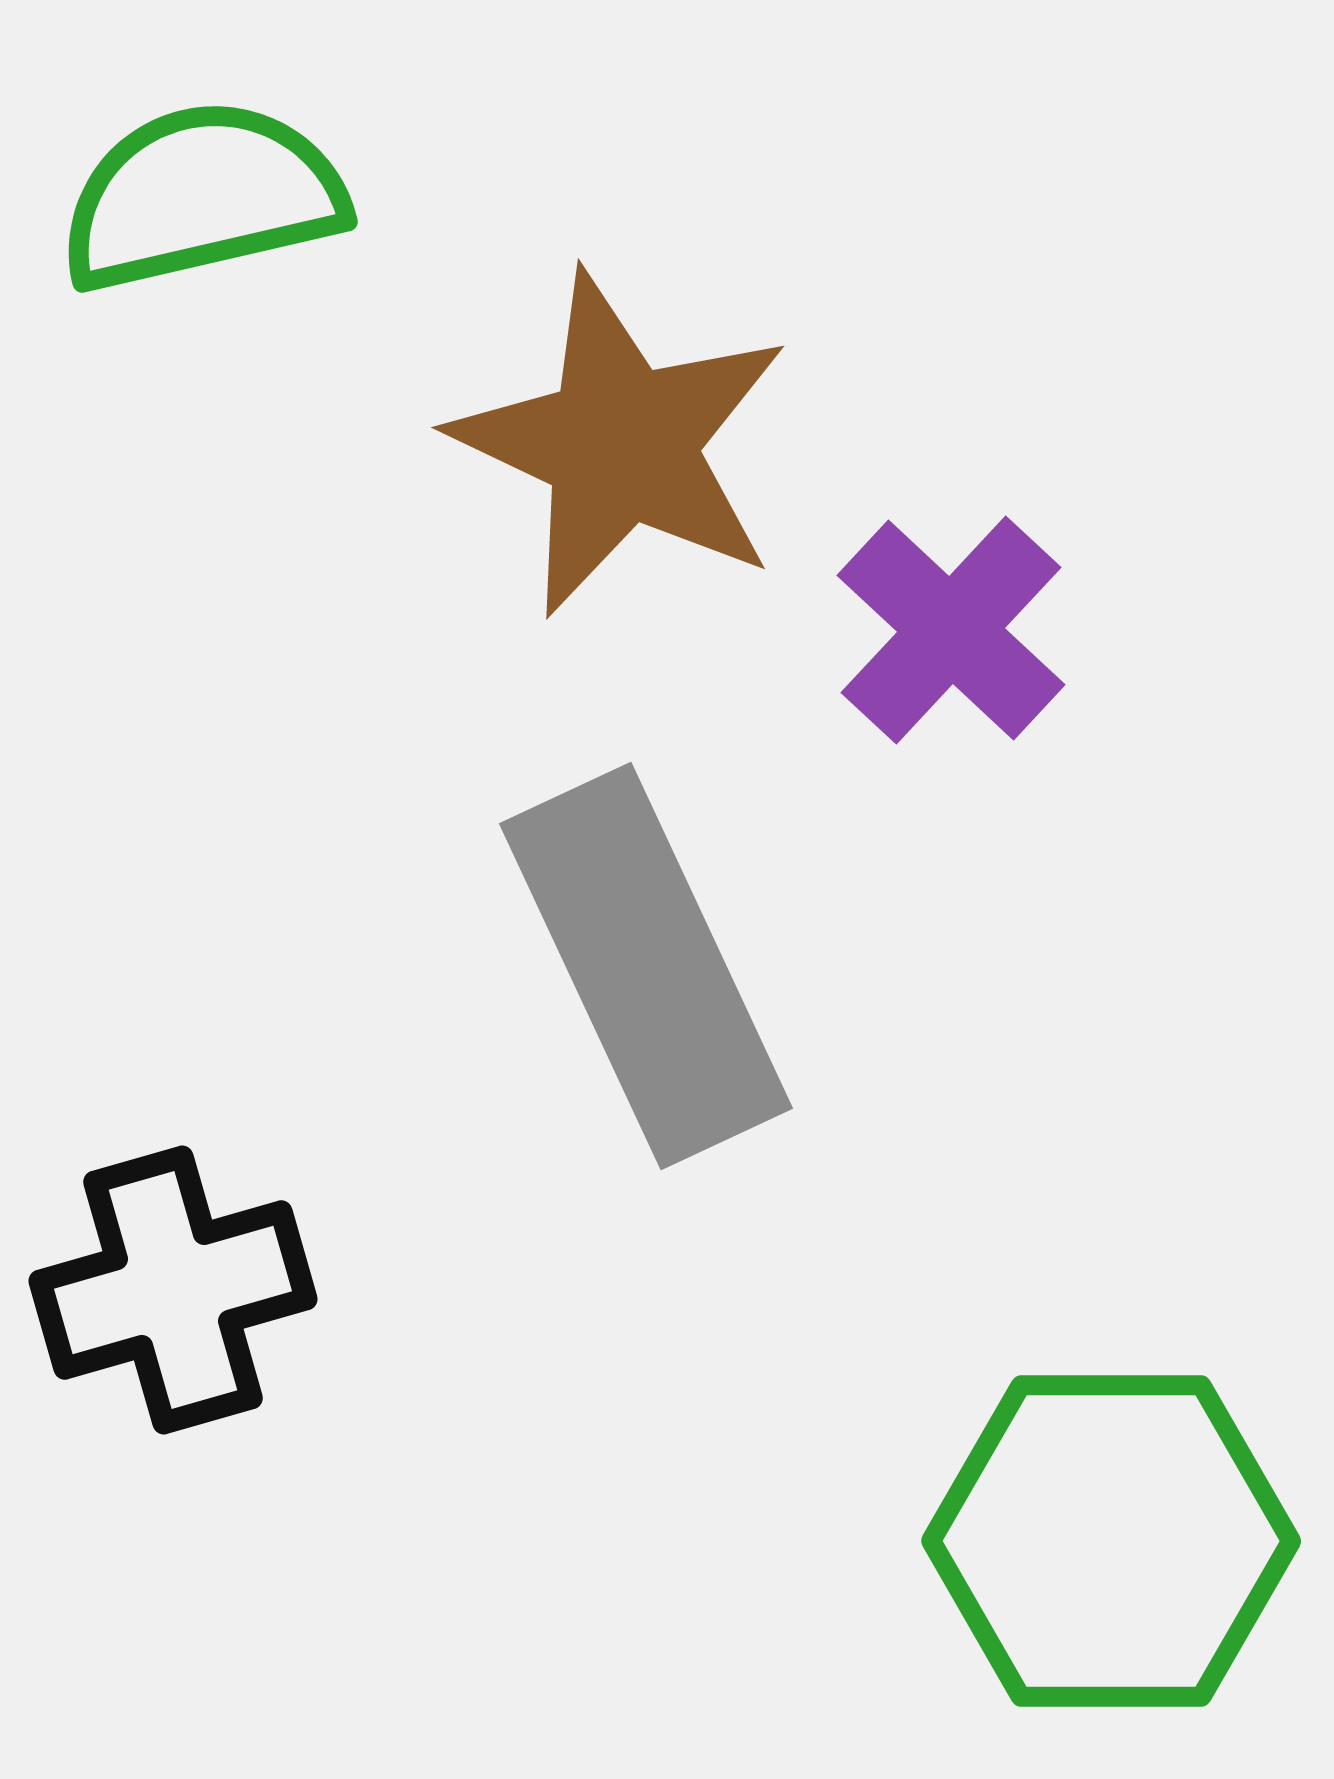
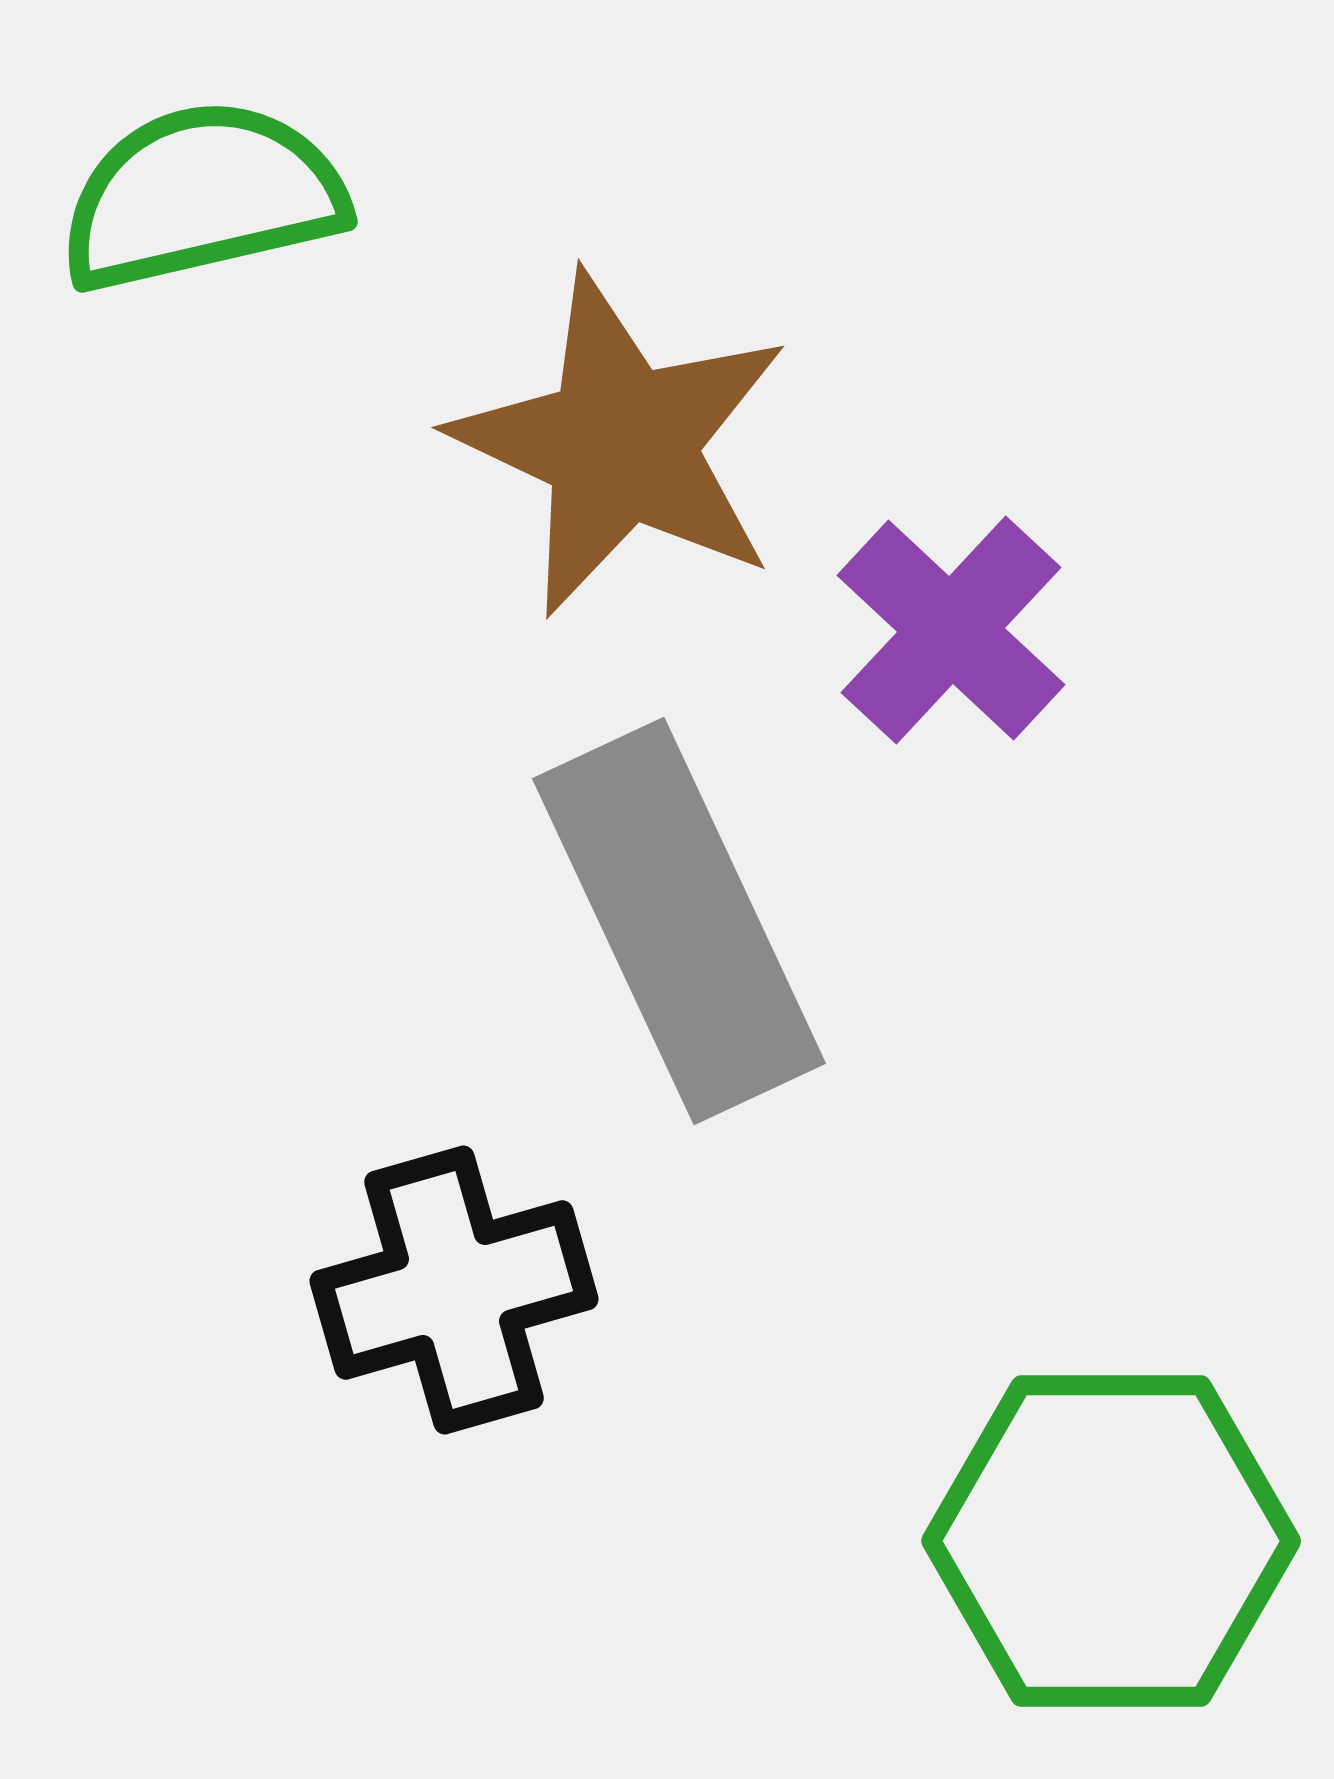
gray rectangle: moved 33 px right, 45 px up
black cross: moved 281 px right
